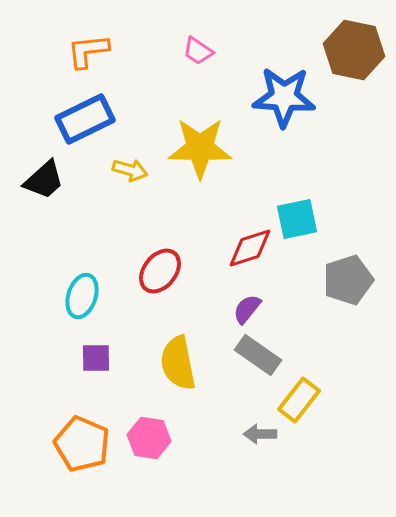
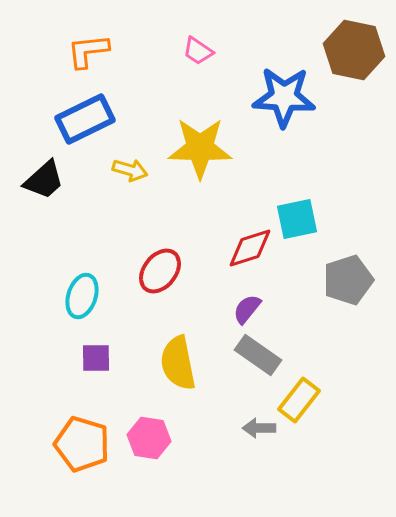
gray arrow: moved 1 px left, 6 px up
orange pentagon: rotated 6 degrees counterclockwise
